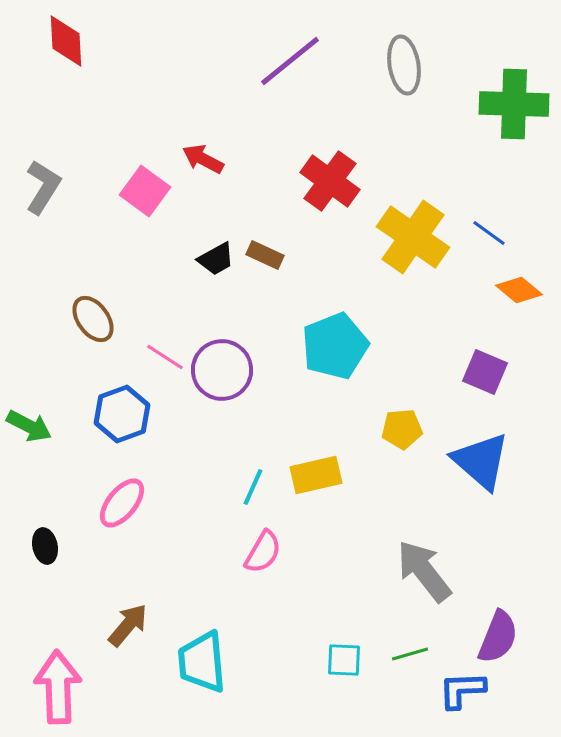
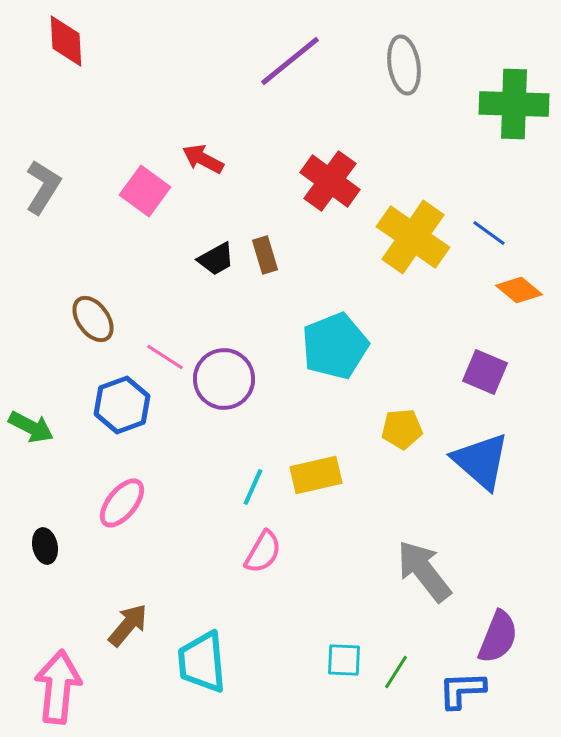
brown rectangle: rotated 48 degrees clockwise
purple circle: moved 2 px right, 9 px down
blue hexagon: moved 9 px up
green arrow: moved 2 px right, 1 px down
green line: moved 14 px left, 18 px down; rotated 42 degrees counterclockwise
pink arrow: rotated 8 degrees clockwise
